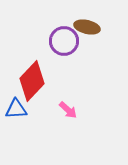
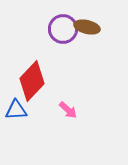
purple circle: moved 1 px left, 12 px up
blue triangle: moved 1 px down
